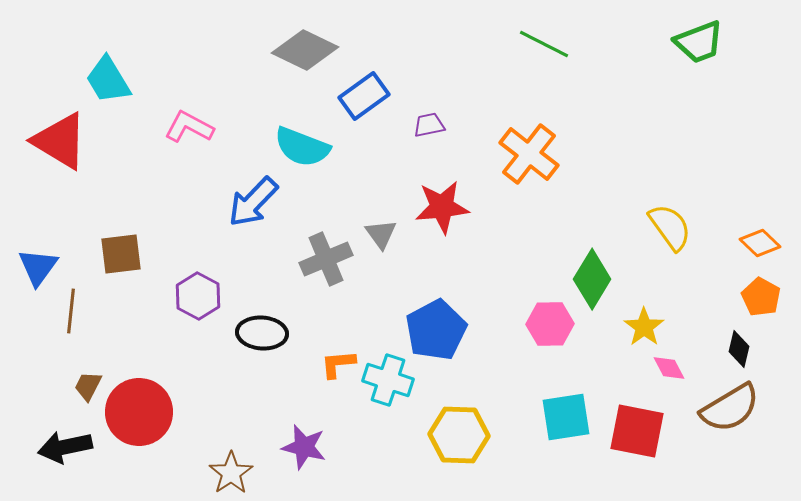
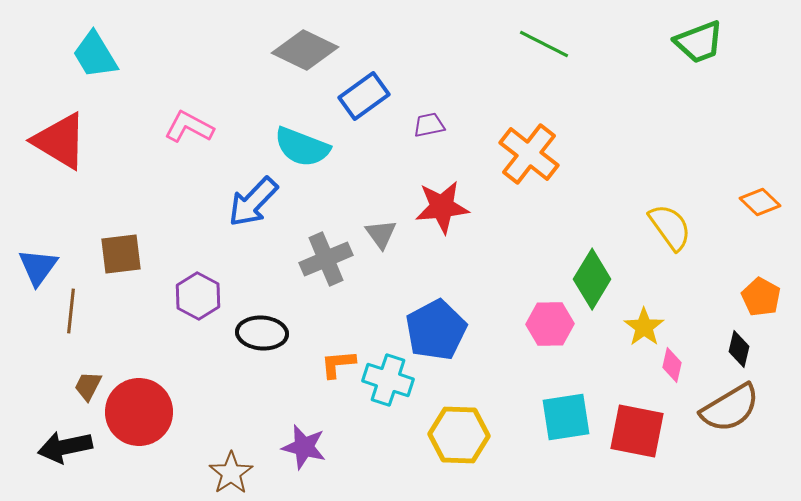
cyan trapezoid: moved 13 px left, 25 px up
orange diamond: moved 41 px up
pink diamond: moved 3 px right, 3 px up; rotated 40 degrees clockwise
